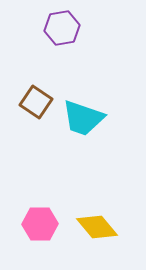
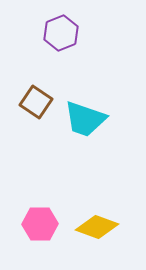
purple hexagon: moved 1 px left, 5 px down; rotated 12 degrees counterclockwise
cyan trapezoid: moved 2 px right, 1 px down
yellow diamond: rotated 30 degrees counterclockwise
